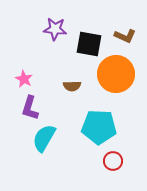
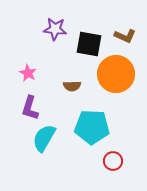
pink star: moved 4 px right, 6 px up
cyan pentagon: moved 7 px left
